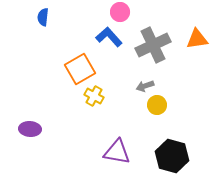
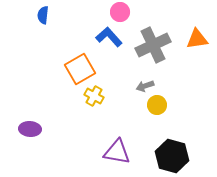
blue semicircle: moved 2 px up
